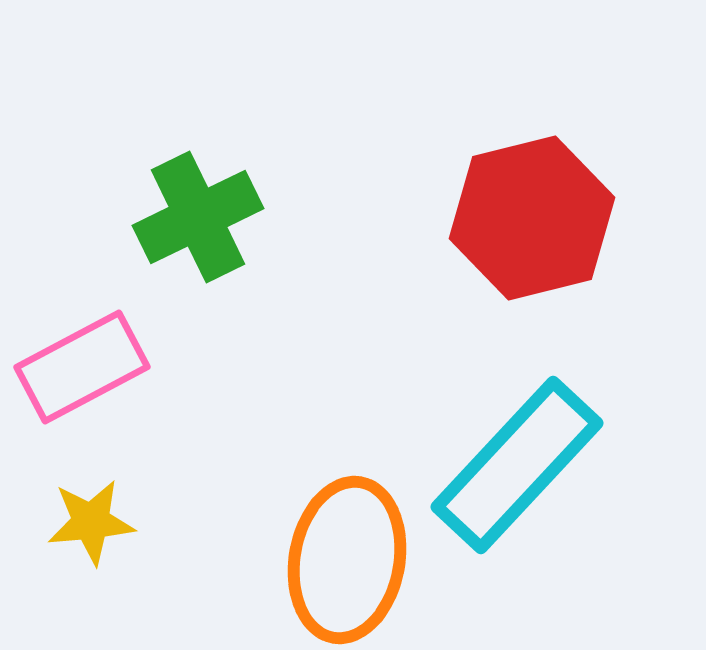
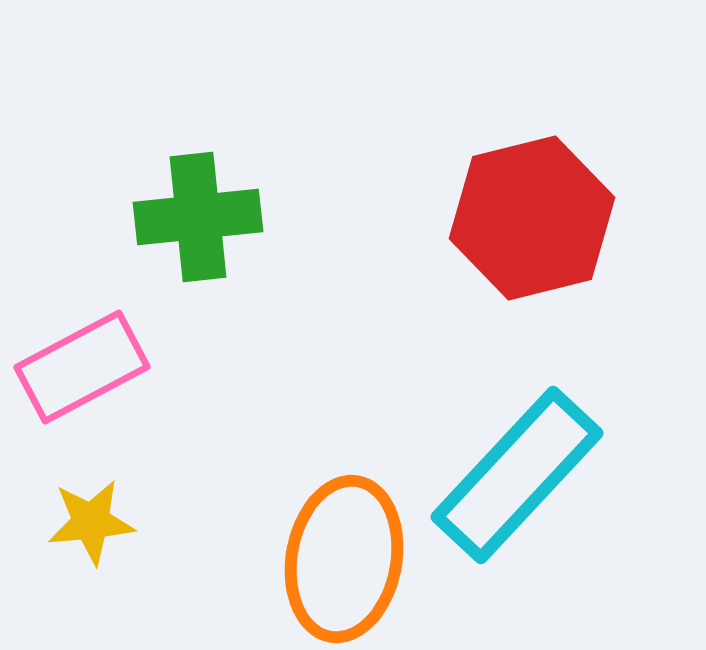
green cross: rotated 20 degrees clockwise
cyan rectangle: moved 10 px down
orange ellipse: moved 3 px left, 1 px up
